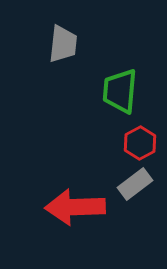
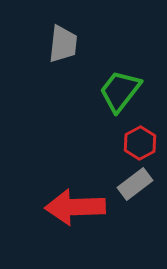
green trapezoid: rotated 33 degrees clockwise
